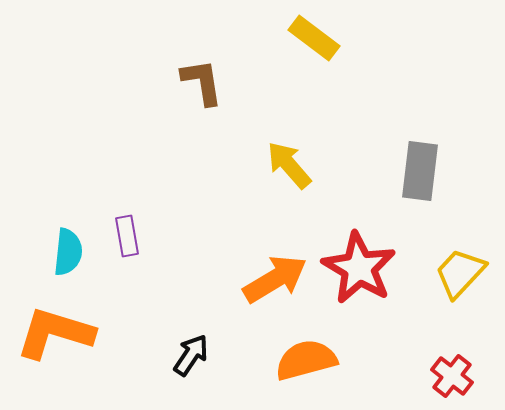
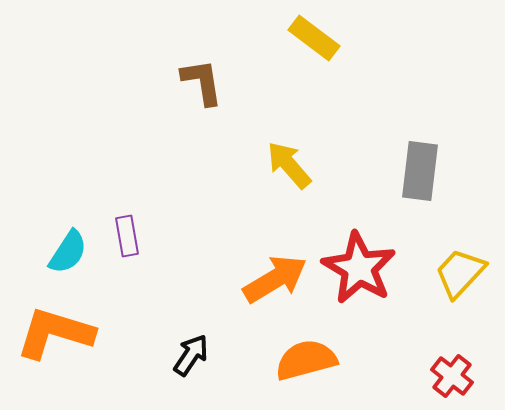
cyan semicircle: rotated 27 degrees clockwise
